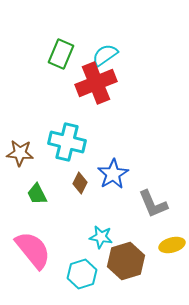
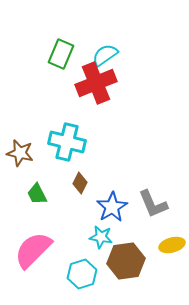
brown star: rotated 8 degrees clockwise
blue star: moved 1 px left, 33 px down
pink semicircle: rotated 96 degrees counterclockwise
brown hexagon: rotated 9 degrees clockwise
